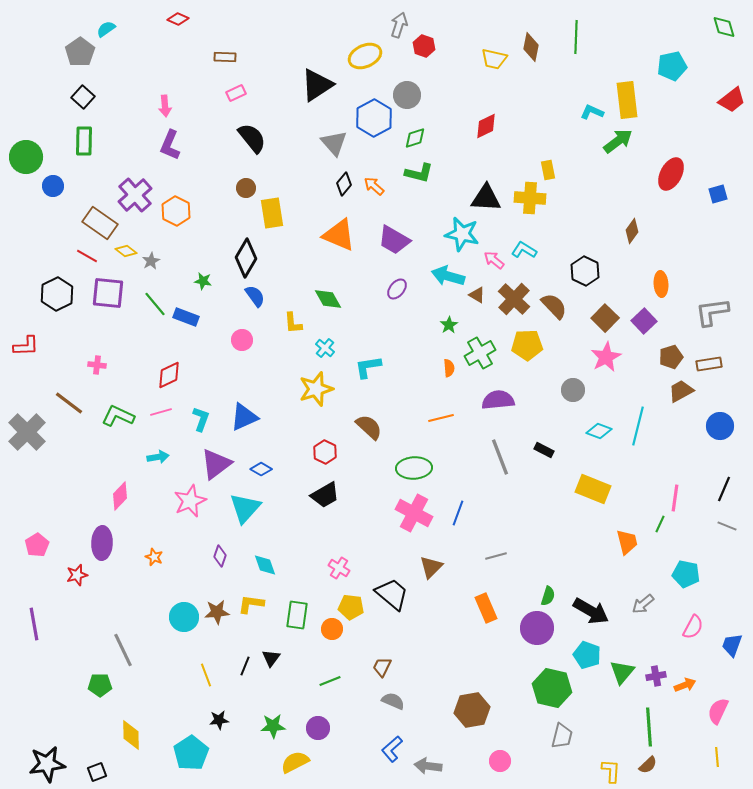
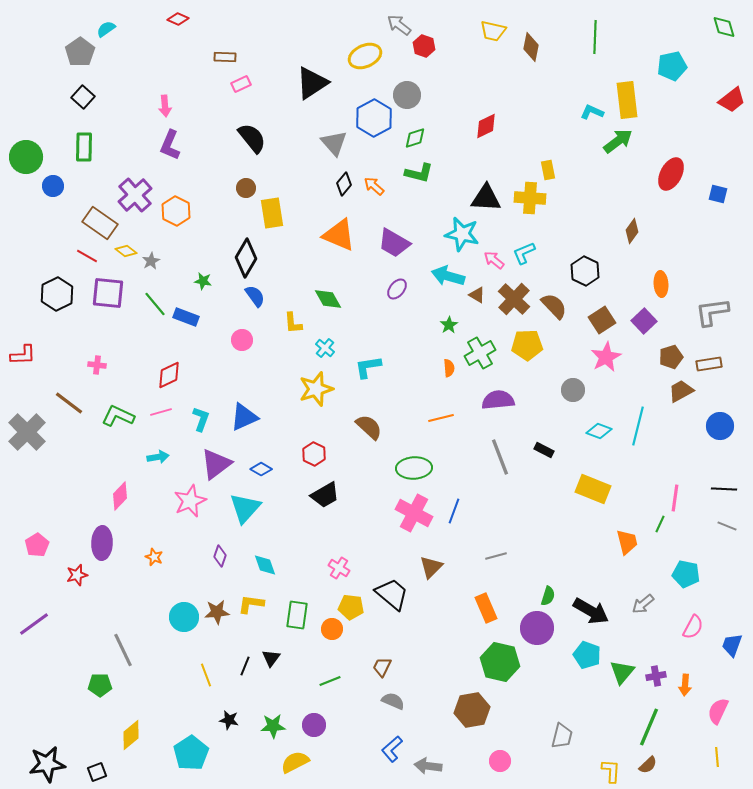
gray arrow at (399, 25): rotated 70 degrees counterclockwise
green line at (576, 37): moved 19 px right
yellow trapezoid at (494, 59): moved 1 px left, 28 px up
black triangle at (317, 85): moved 5 px left, 2 px up
pink rectangle at (236, 93): moved 5 px right, 9 px up
green rectangle at (84, 141): moved 6 px down
blue square at (718, 194): rotated 30 degrees clockwise
purple trapezoid at (394, 240): moved 3 px down
cyan L-shape at (524, 250): moved 3 px down; rotated 55 degrees counterclockwise
brown square at (605, 318): moved 3 px left, 2 px down; rotated 12 degrees clockwise
red L-shape at (26, 346): moved 3 px left, 9 px down
red hexagon at (325, 452): moved 11 px left, 2 px down
black line at (724, 489): rotated 70 degrees clockwise
blue line at (458, 513): moved 4 px left, 2 px up
purple line at (34, 624): rotated 64 degrees clockwise
orange arrow at (685, 685): rotated 115 degrees clockwise
green hexagon at (552, 688): moved 52 px left, 26 px up
black star at (219, 720): moved 10 px right; rotated 18 degrees clockwise
green line at (649, 727): rotated 27 degrees clockwise
purple circle at (318, 728): moved 4 px left, 3 px up
yellow diamond at (131, 735): rotated 52 degrees clockwise
